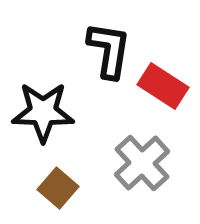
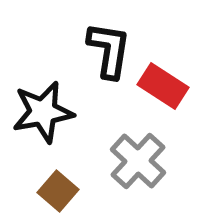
black star: rotated 12 degrees counterclockwise
gray cross: moved 4 px left, 2 px up; rotated 4 degrees counterclockwise
brown square: moved 3 px down
